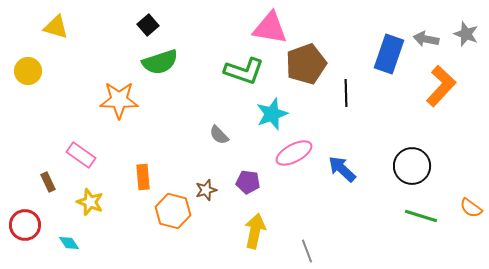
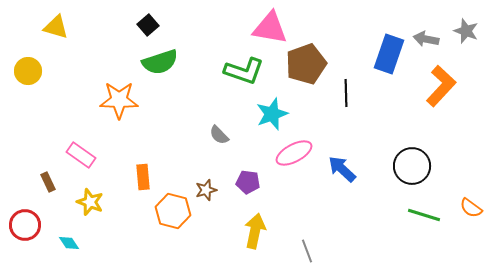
gray star: moved 3 px up
green line: moved 3 px right, 1 px up
